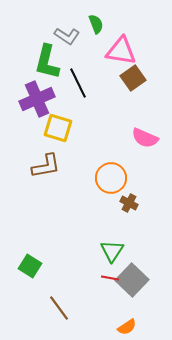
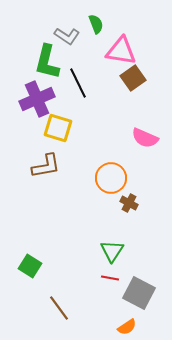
gray square: moved 7 px right, 13 px down; rotated 16 degrees counterclockwise
